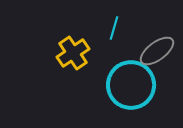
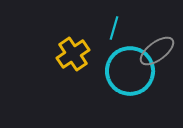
yellow cross: moved 1 px down
cyan circle: moved 1 px left, 14 px up
